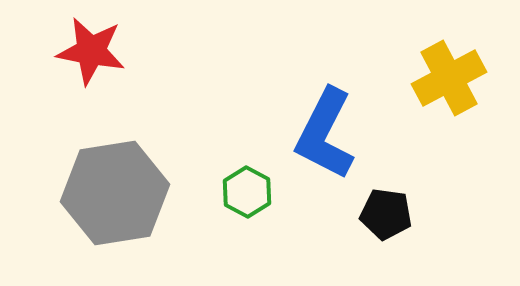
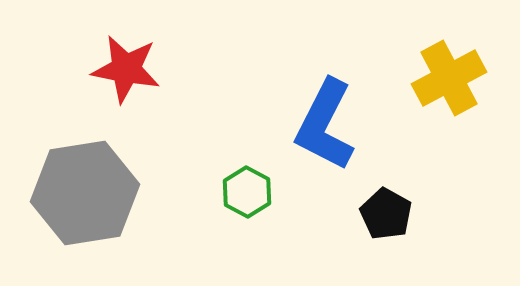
red star: moved 35 px right, 18 px down
blue L-shape: moved 9 px up
gray hexagon: moved 30 px left
black pentagon: rotated 21 degrees clockwise
